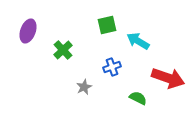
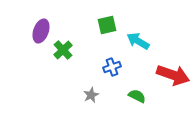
purple ellipse: moved 13 px right
red arrow: moved 5 px right, 3 px up
gray star: moved 7 px right, 8 px down
green semicircle: moved 1 px left, 2 px up
